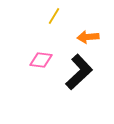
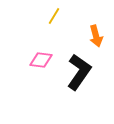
orange arrow: moved 8 px right, 1 px up; rotated 100 degrees counterclockwise
black L-shape: rotated 12 degrees counterclockwise
